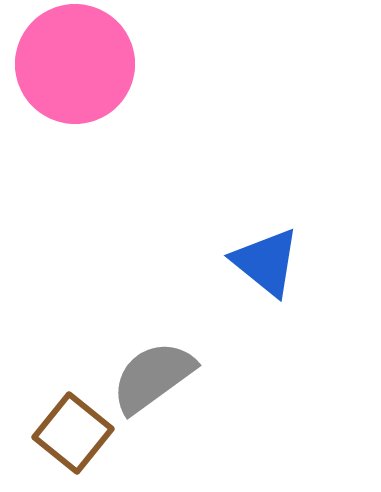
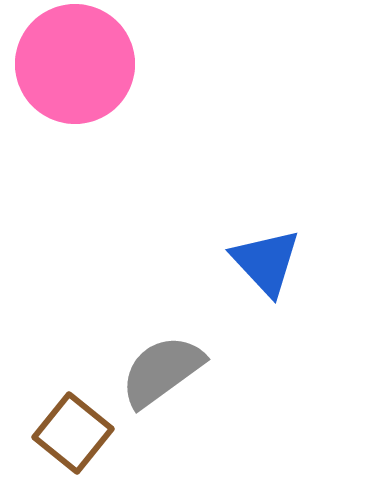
blue triangle: rotated 8 degrees clockwise
gray semicircle: moved 9 px right, 6 px up
